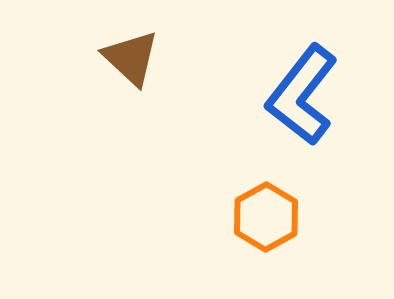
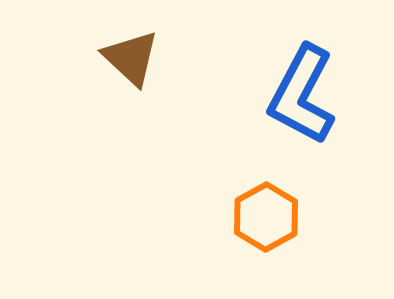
blue L-shape: rotated 10 degrees counterclockwise
